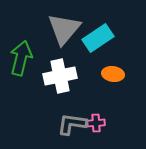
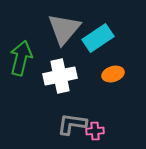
orange ellipse: rotated 25 degrees counterclockwise
pink cross: moved 1 px left, 8 px down
